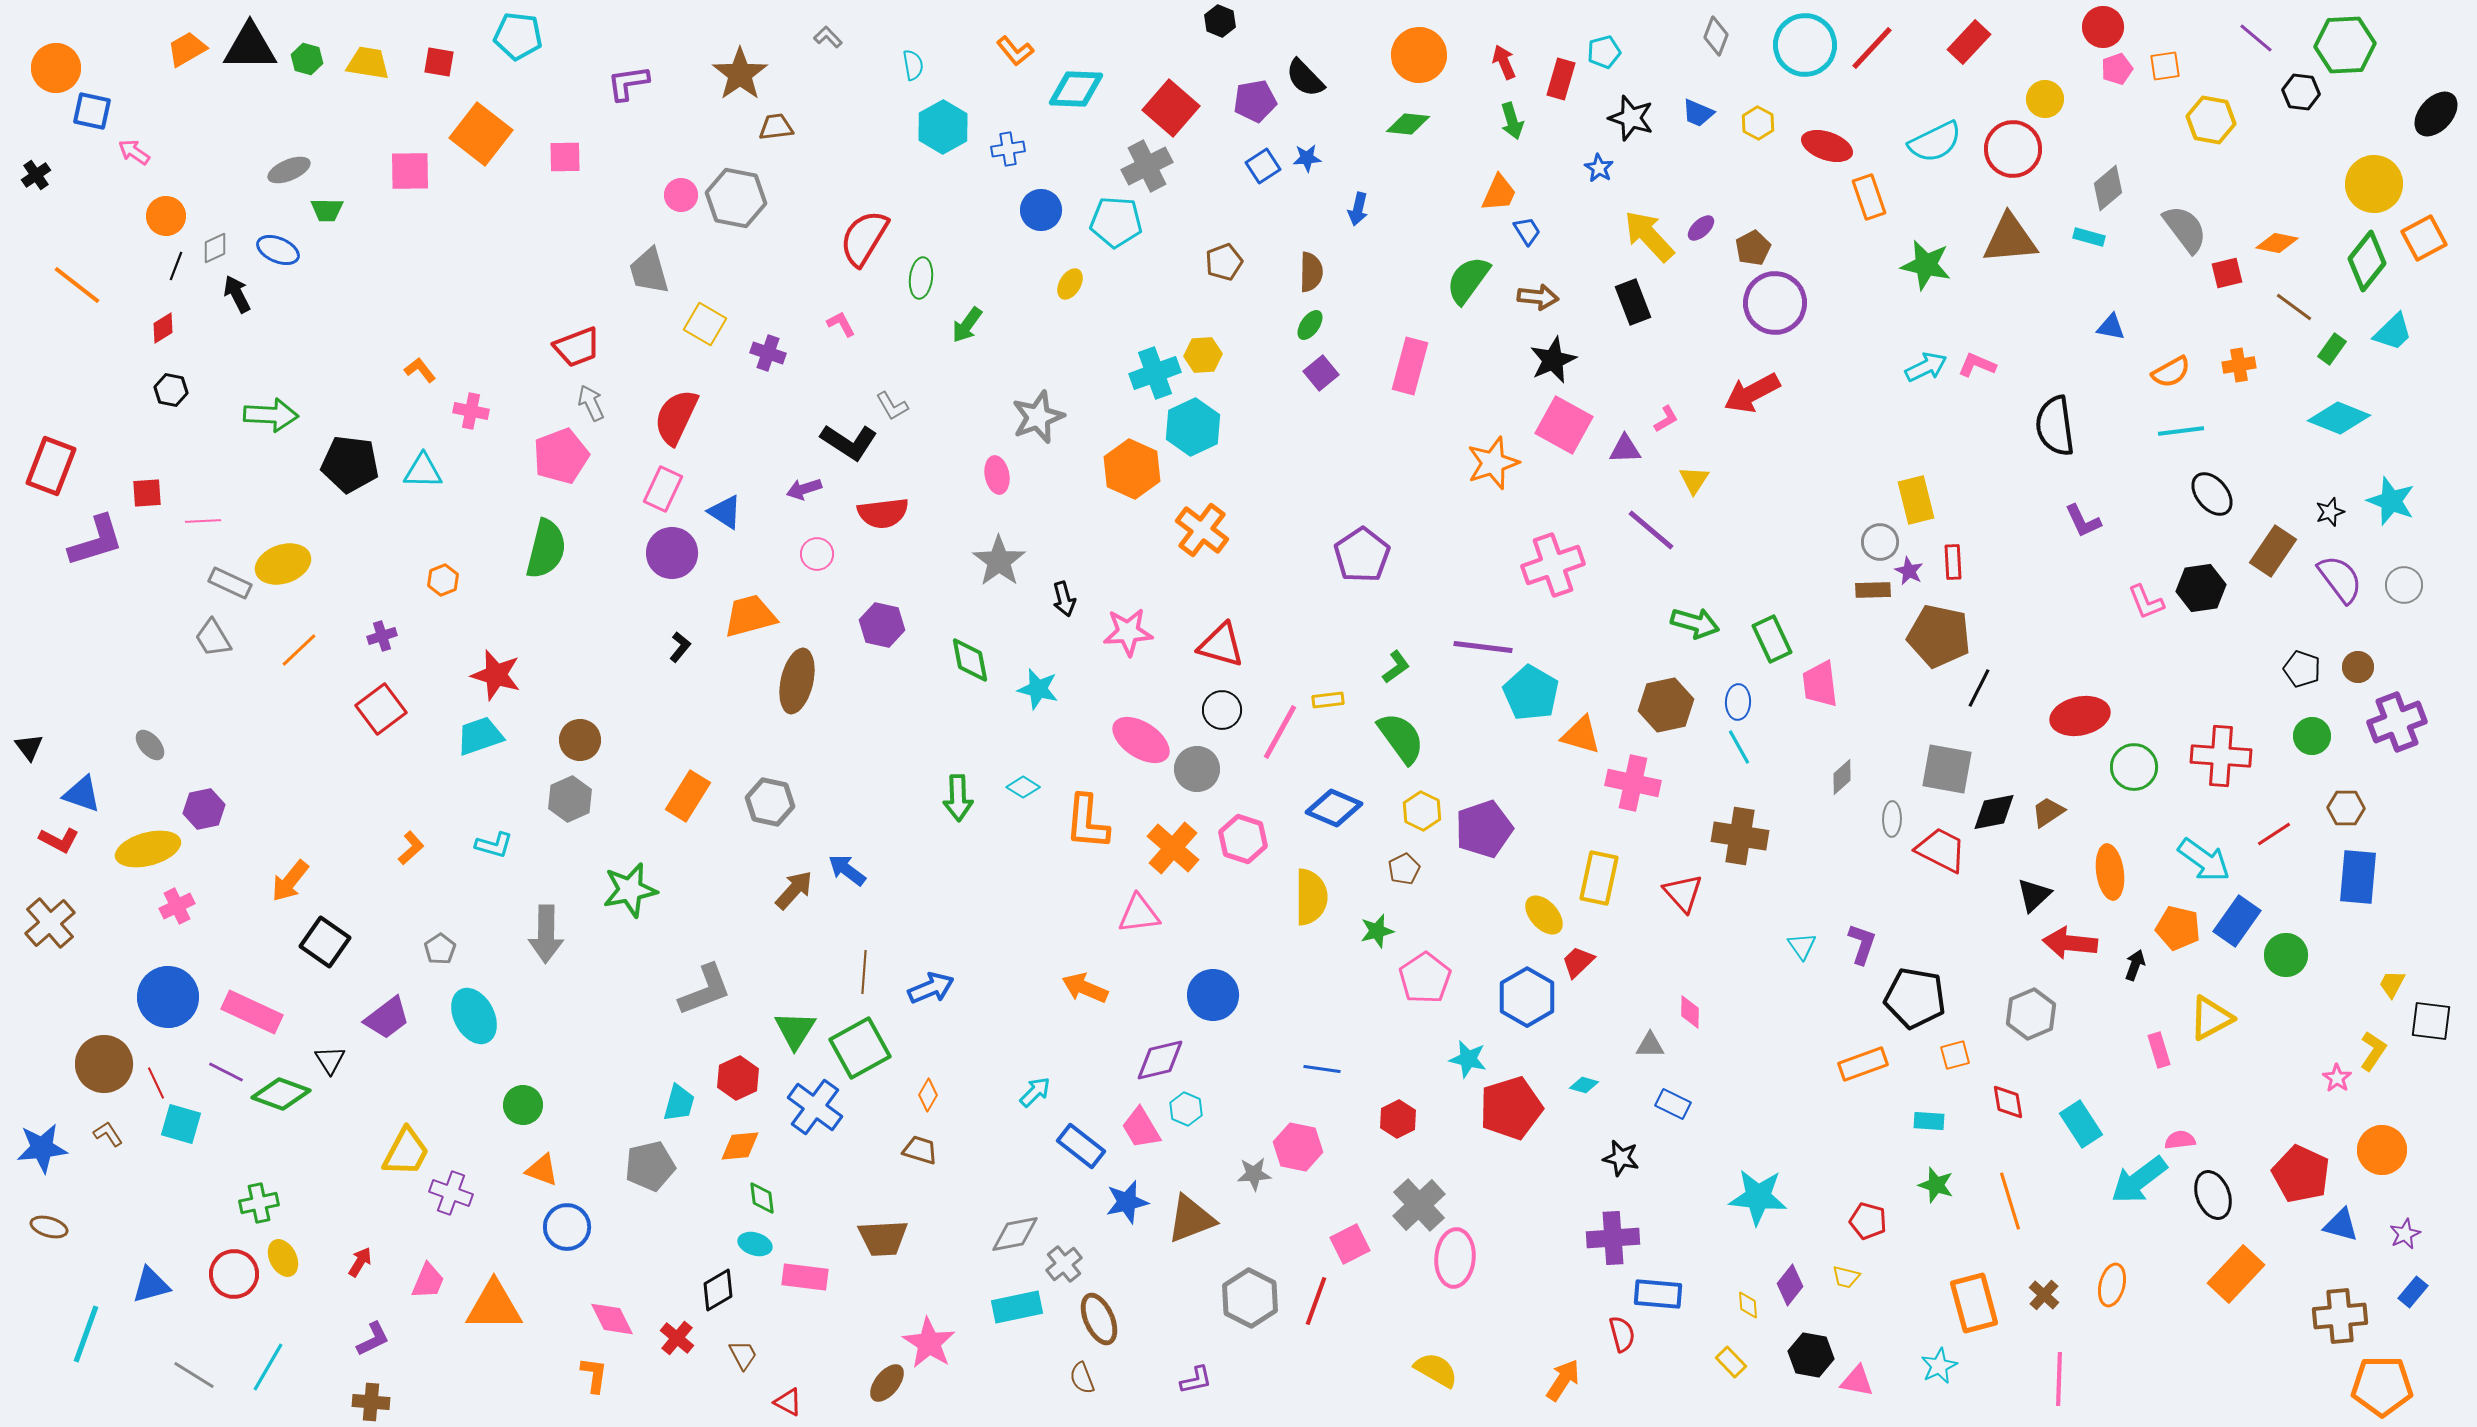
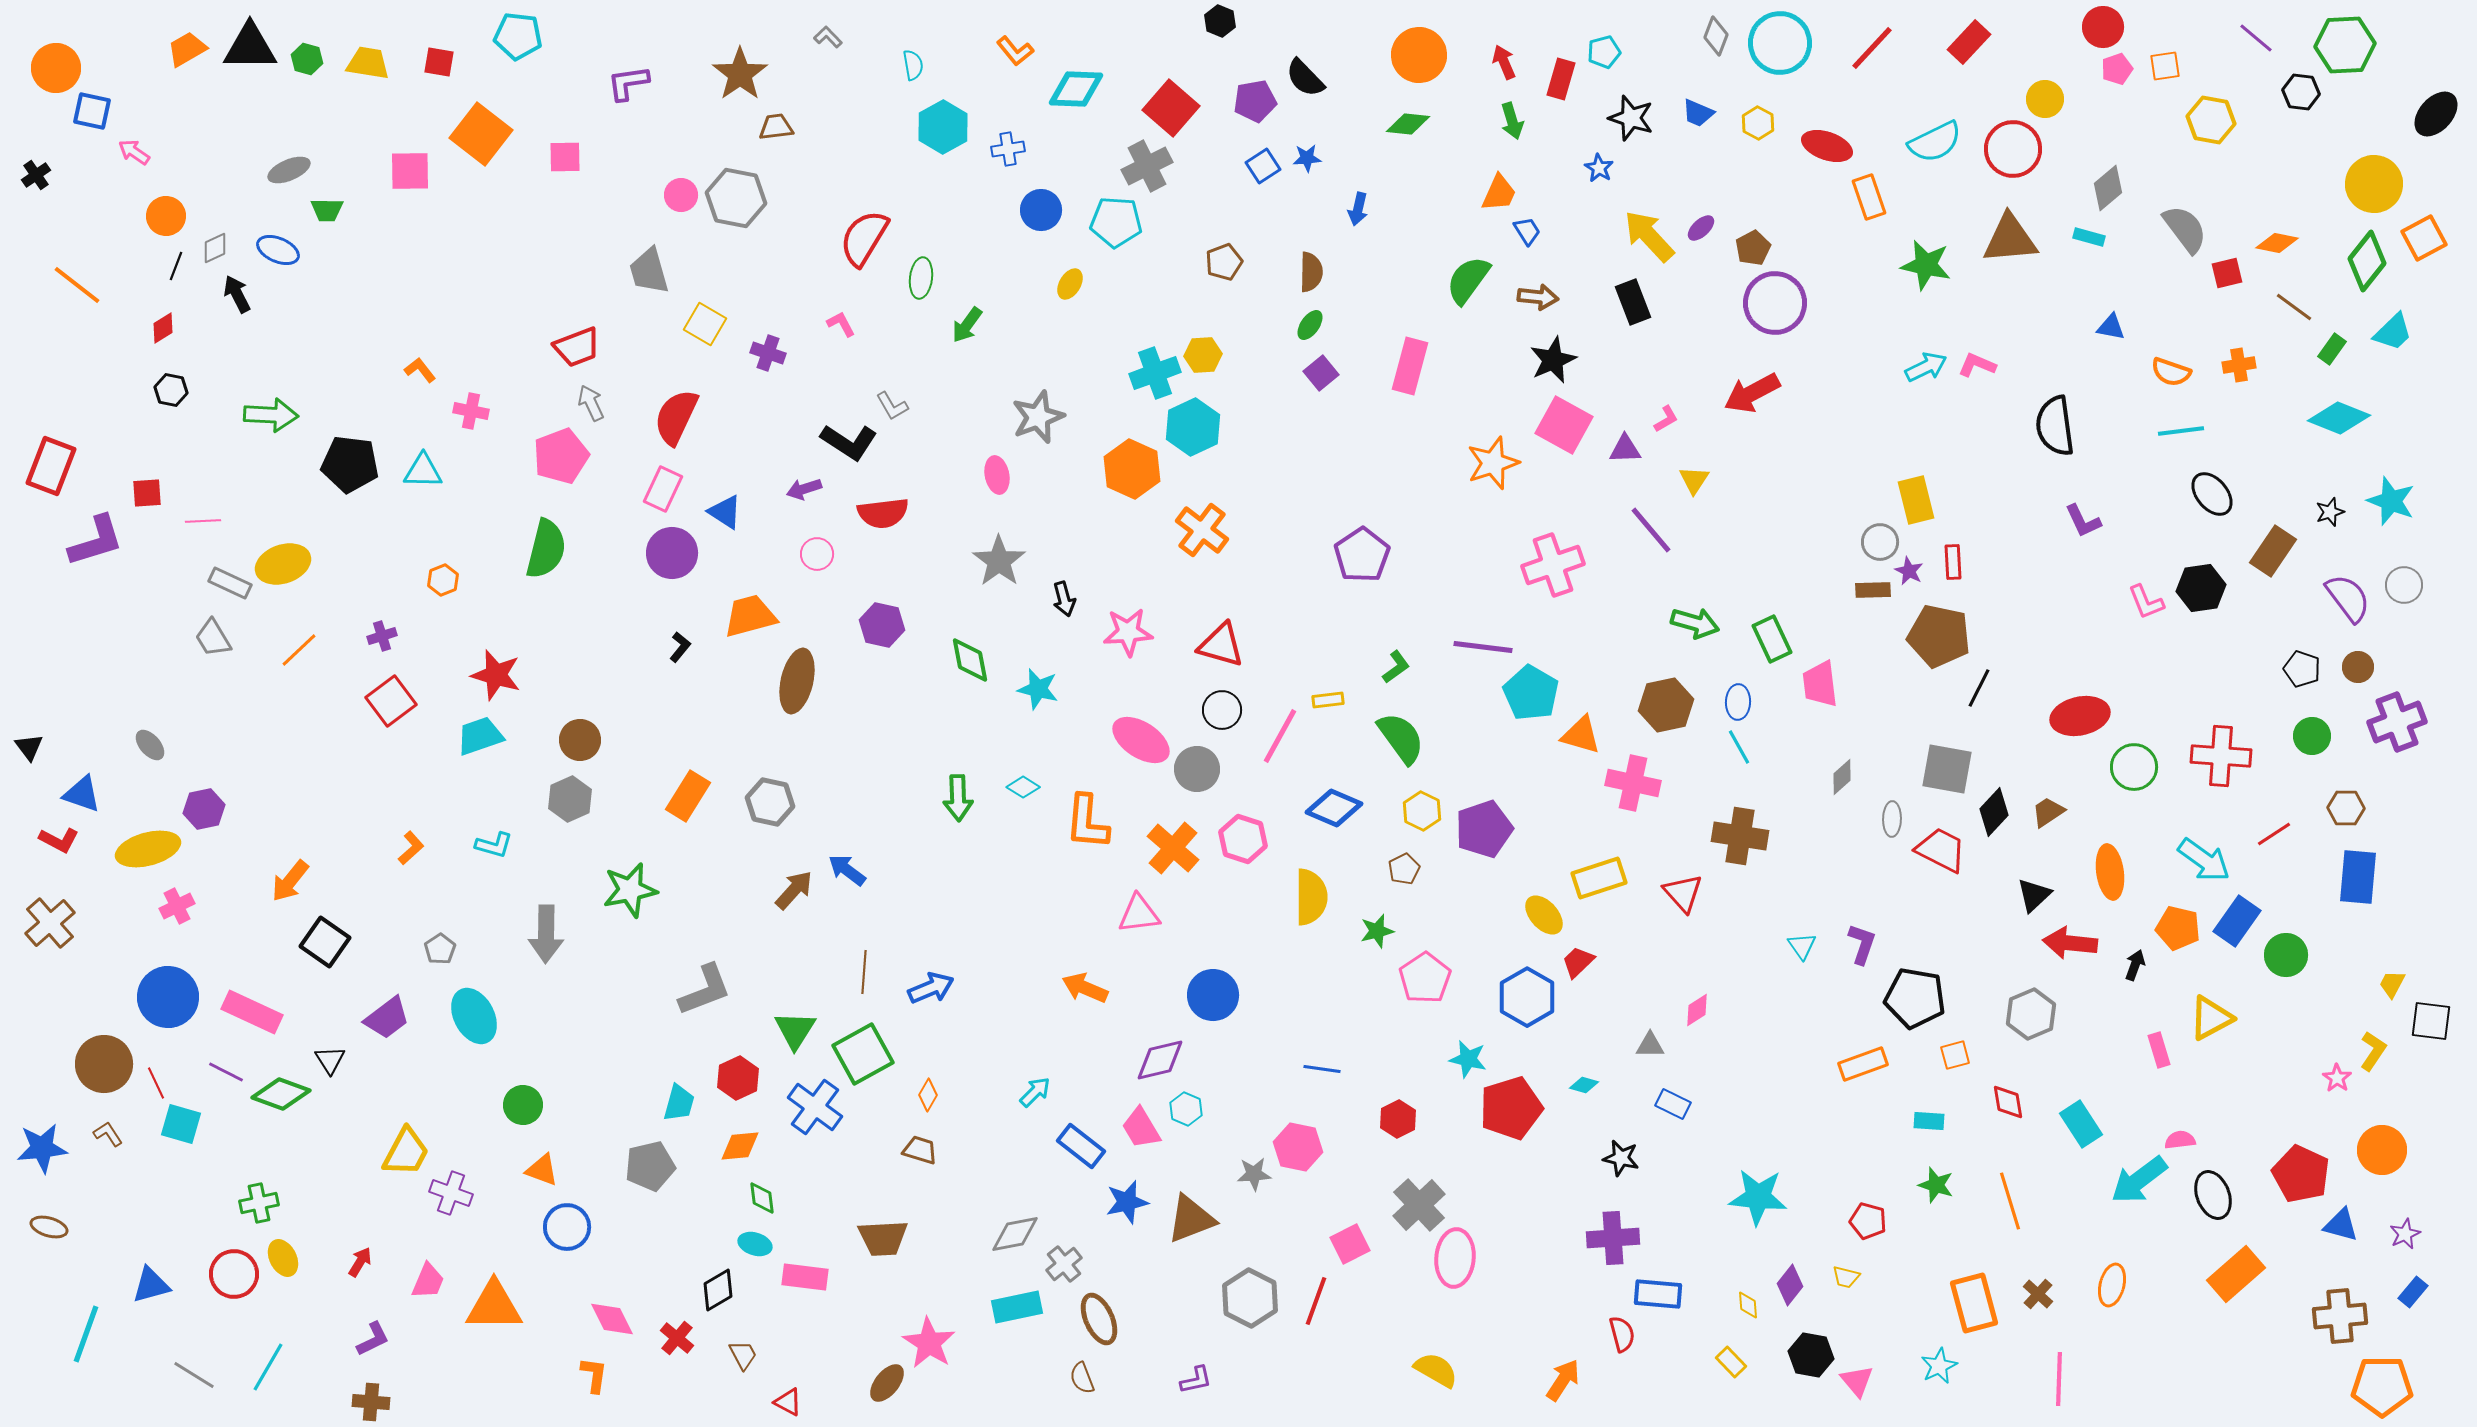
cyan circle at (1805, 45): moved 25 px left, 2 px up
orange semicircle at (2171, 372): rotated 48 degrees clockwise
purple line at (1651, 530): rotated 10 degrees clockwise
purple semicircle at (2340, 579): moved 8 px right, 19 px down
red square at (381, 709): moved 10 px right, 8 px up
pink line at (1280, 732): moved 4 px down
black diamond at (1994, 812): rotated 36 degrees counterclockwise
yellow rectangle at (1599, 878): rotated 60 degrees clockwise
pink diamond at (1690, 1012): moved 7 px right, 2 px up; rotated 56 degrees clockwise
green square at (860, 1048): moved 3 px right, 6 px down
orange rectangle at (2236, 1274): rotated 6 degrees clockwise
brown cross at (2044, 1295): moved 6 px left, 1 px up
pink triangle at (1857, 1381): rotated 39 degrees clockwise
